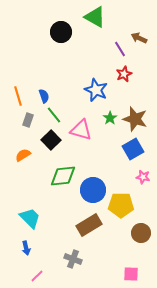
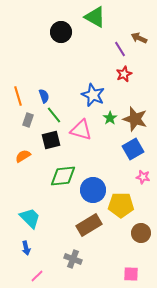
blue star: moved 3 px left, 5 px down
black square: rotated 30 degrees clockwise
orange semicircle: moved 1 px down
